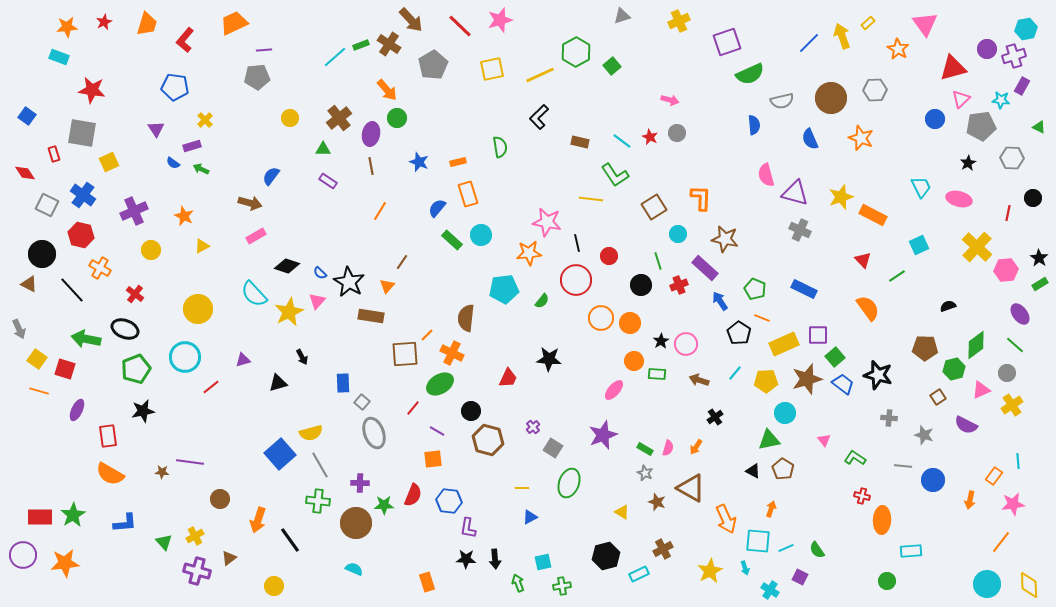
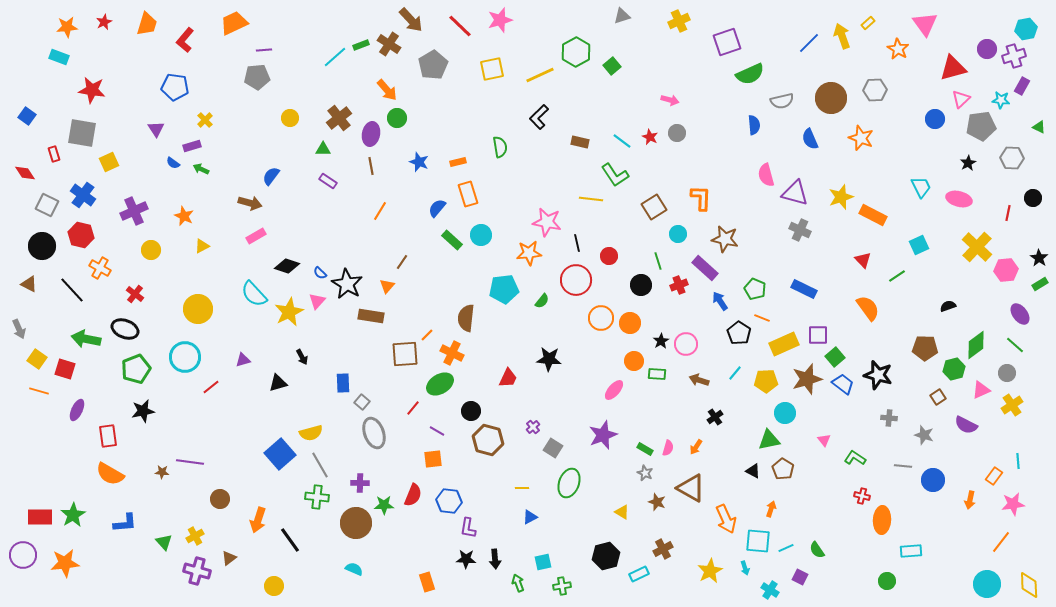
black circle at (42, 254): moved 8 px up
black star at (349, 282): moved 2 px left, 2 px down
green cross at (318, 501): moved 1 px left, 4 px up
